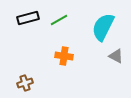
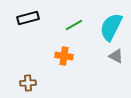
green line: moved 15 px right, 5 px down
cyan semicircle: moved 8 px right
brown cross: moved 3 px right; rotated 14 degrees clockwise
